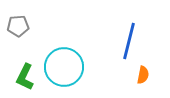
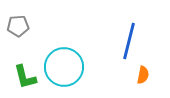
green L-shape: rotated 40 degrees counterclockwise
